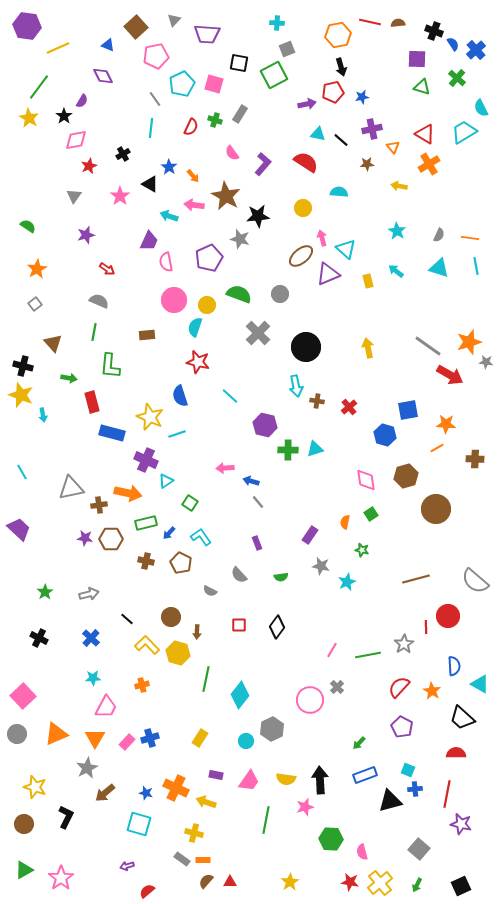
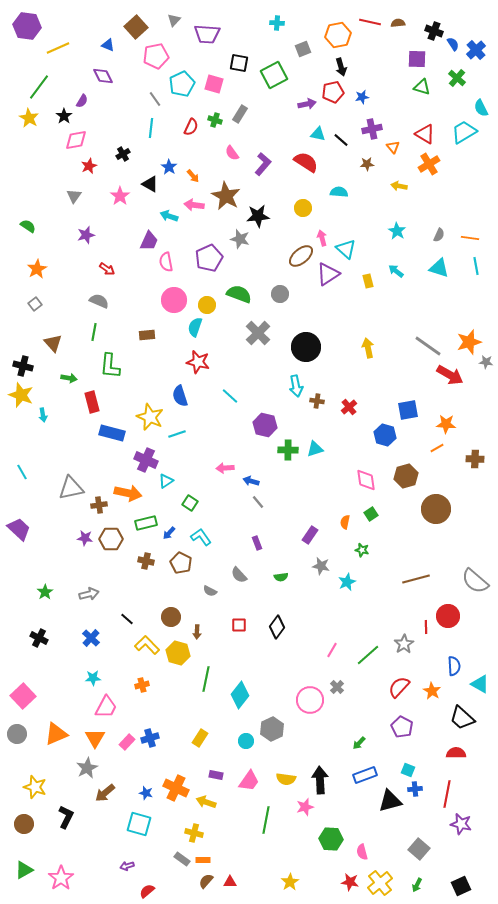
gray square at (287, 49): moved 16 px right
purple triangle at (328, 274): rotated 10 degrees counterclockwise
green line at (368, 655): rotated 30 degrees counterclockwise
